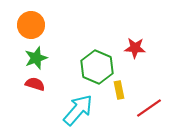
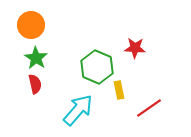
green star: rotated 20 degrees counterclockwise
red semicircle: rotated 60 degrees clockwise
